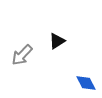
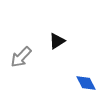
gray arrow: moved 1 px left, 2 px down
